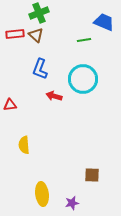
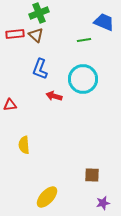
yellow ellipse: moved 5 px right, 3 px down; rotated 50 degrees clockwise
purple star: moved 31 px right
